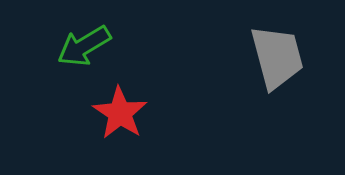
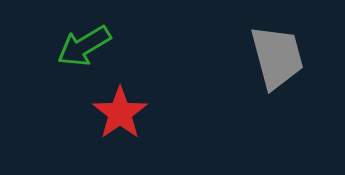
red star: rotated 4 degrees clockwise
